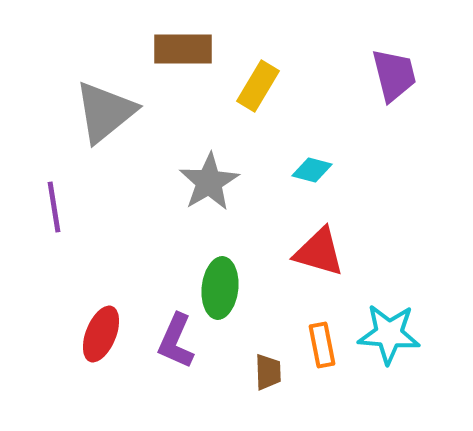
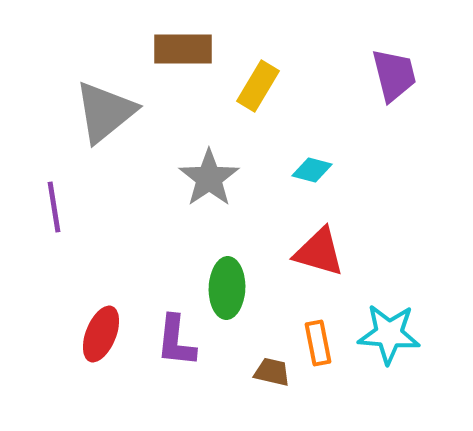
gray star: moved 4 px up; rotated 4 degrees counterclockwise
green ellipse: moved 7 px right; rotated 4 degrees counterclockwise
purple L-shape: rotated 18 degrees counterclockwise
orange rectangle: moved 4 px left, 2 px up
brown trapezoid: moved 4 px right; rotated 75 degrees counterclockwise
